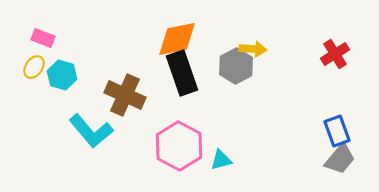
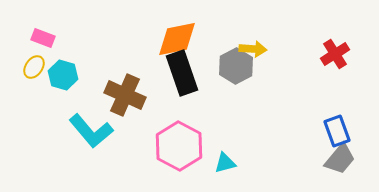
cyan hexagon: moved 1 px right
cyan triangle: moved 4 px right, 3 px down
